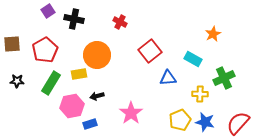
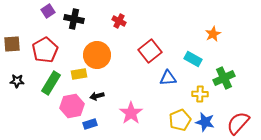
red cross: moved 1 px left, 1 px up
